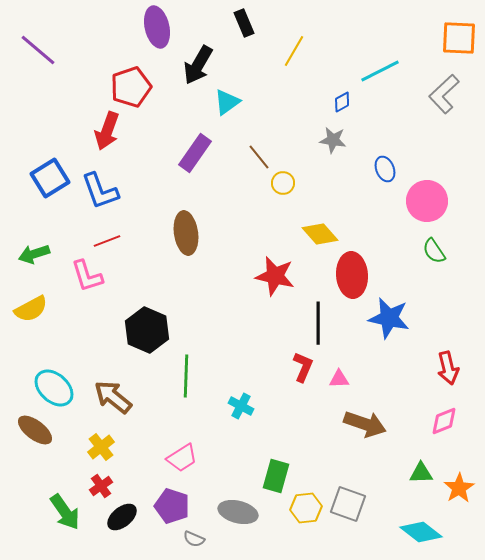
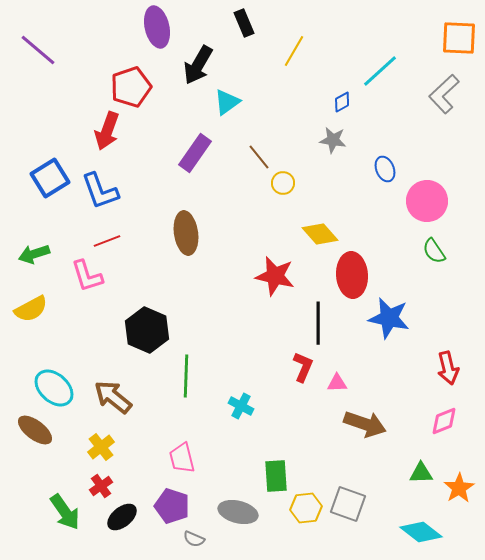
cyan line at (380, 71): rotated 15 degrees counterclockwise
pink triangle at (339, 379): moved 2 px left, 4 px down
pink trapezoid at (182, 458): rotated 108 degrees clockwise
green rectangle at (276, 476): rotated 20 degrees counterclockwise
